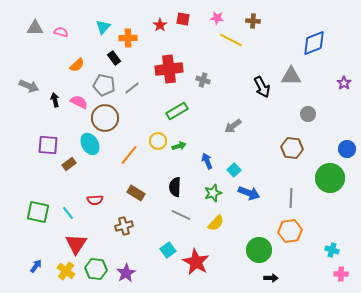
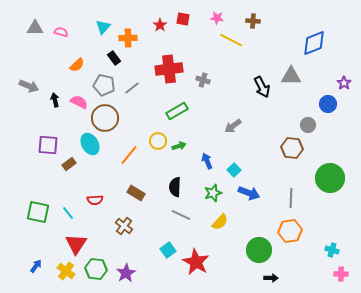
gray circle at (308, 114): moved 11 px down
blue circle at (347, 149): moved 19 px left, 45 px up
yellow semicircle at (216, 223): moved 4 px right, 1 px up
brown cross at (124, 226): rotated 36 degrees counterclockwise
